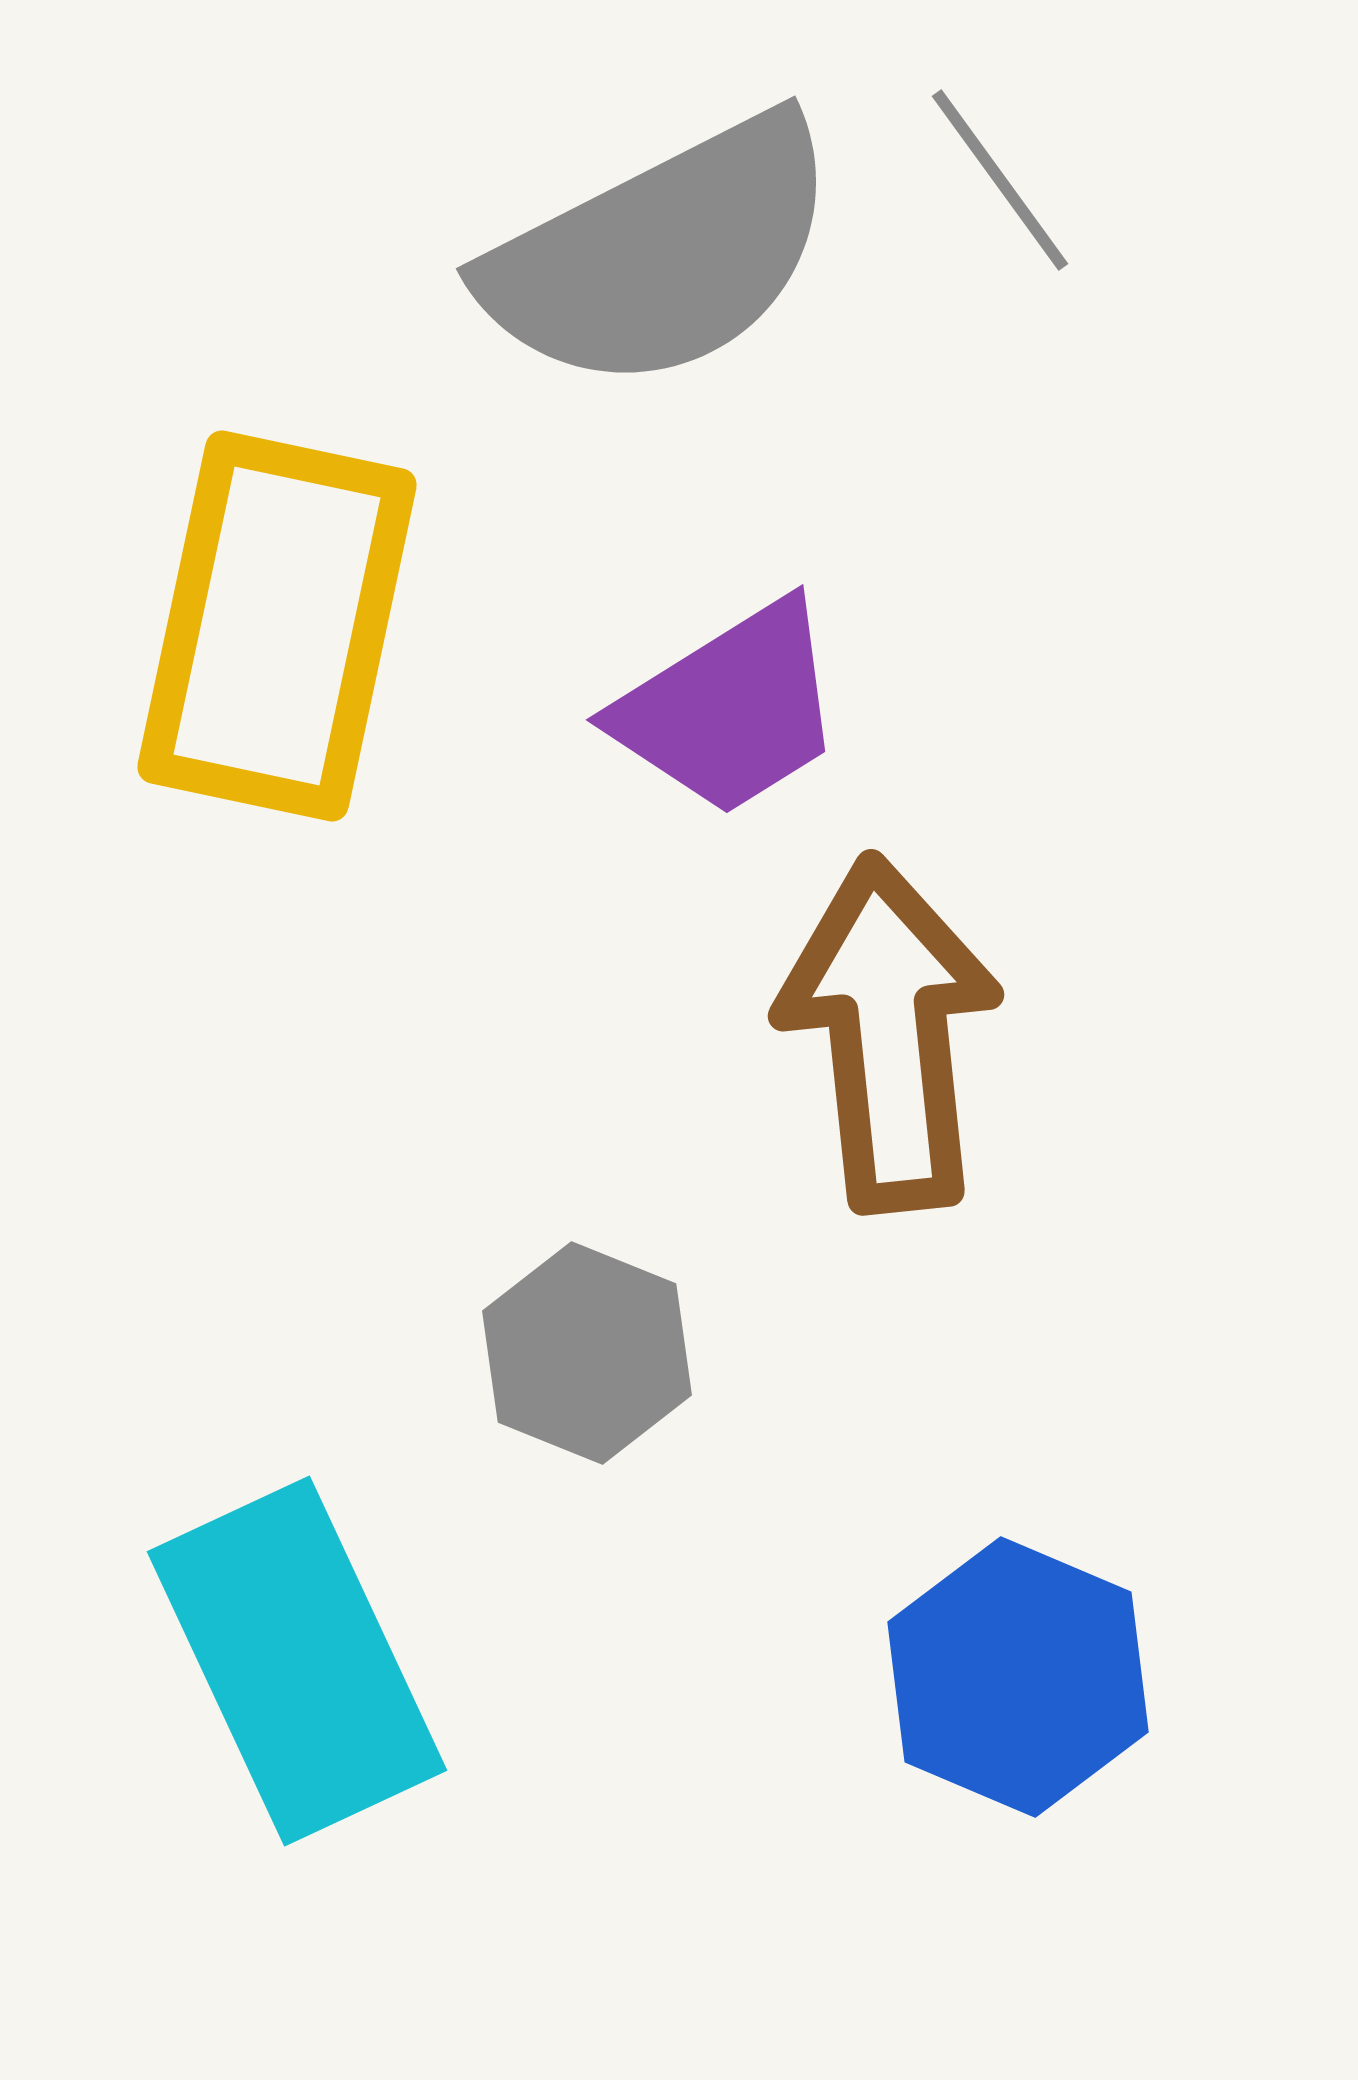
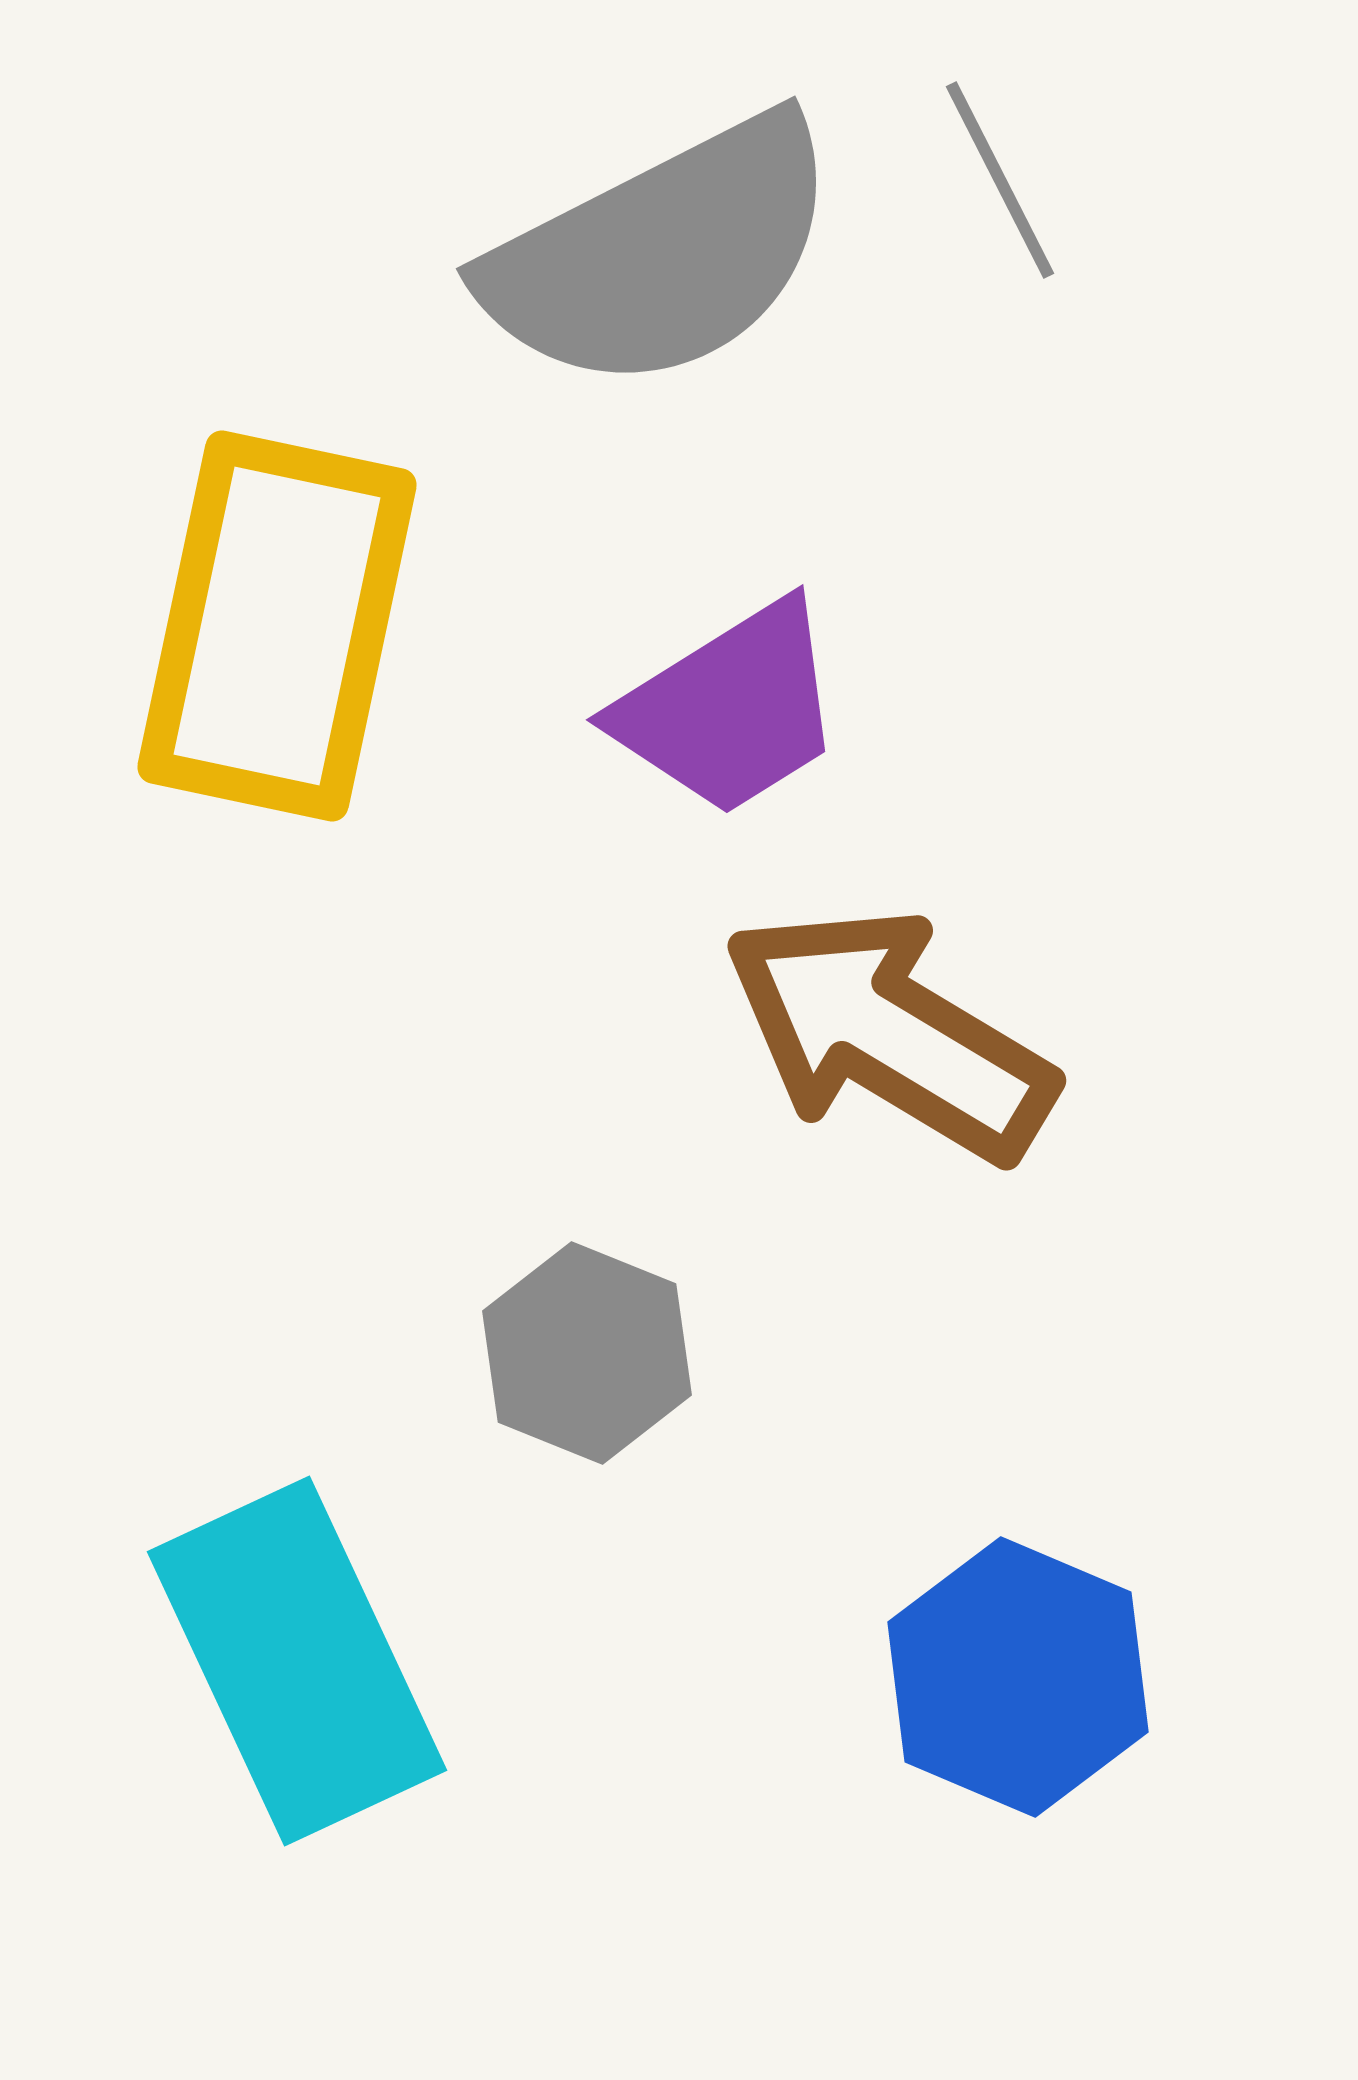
gray line: rotated 9 degrees clockwise
brown arrow: rotated 53 degrees counterclockwise
